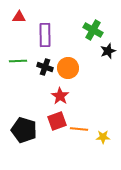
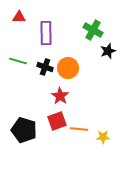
purple rectangle: moved 1 px right, 2 px up
green line: rotated 18 degrees clockwise
